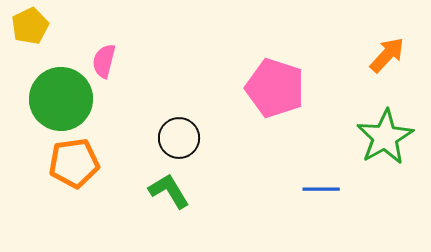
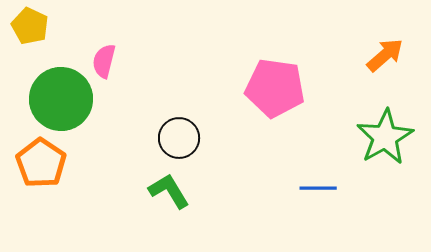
yellow pentagon: rotated 21 degrees counterclockwise
orange arrow: moved 2 px left; rotated 6 degrees clockwise
pink pentagon: rotated 10 degrees counterclockwise
orange pentagon: moved 33 px left; rotated 30 degrees counterclockwise
blue line: moved 3 px left, 1 px up
